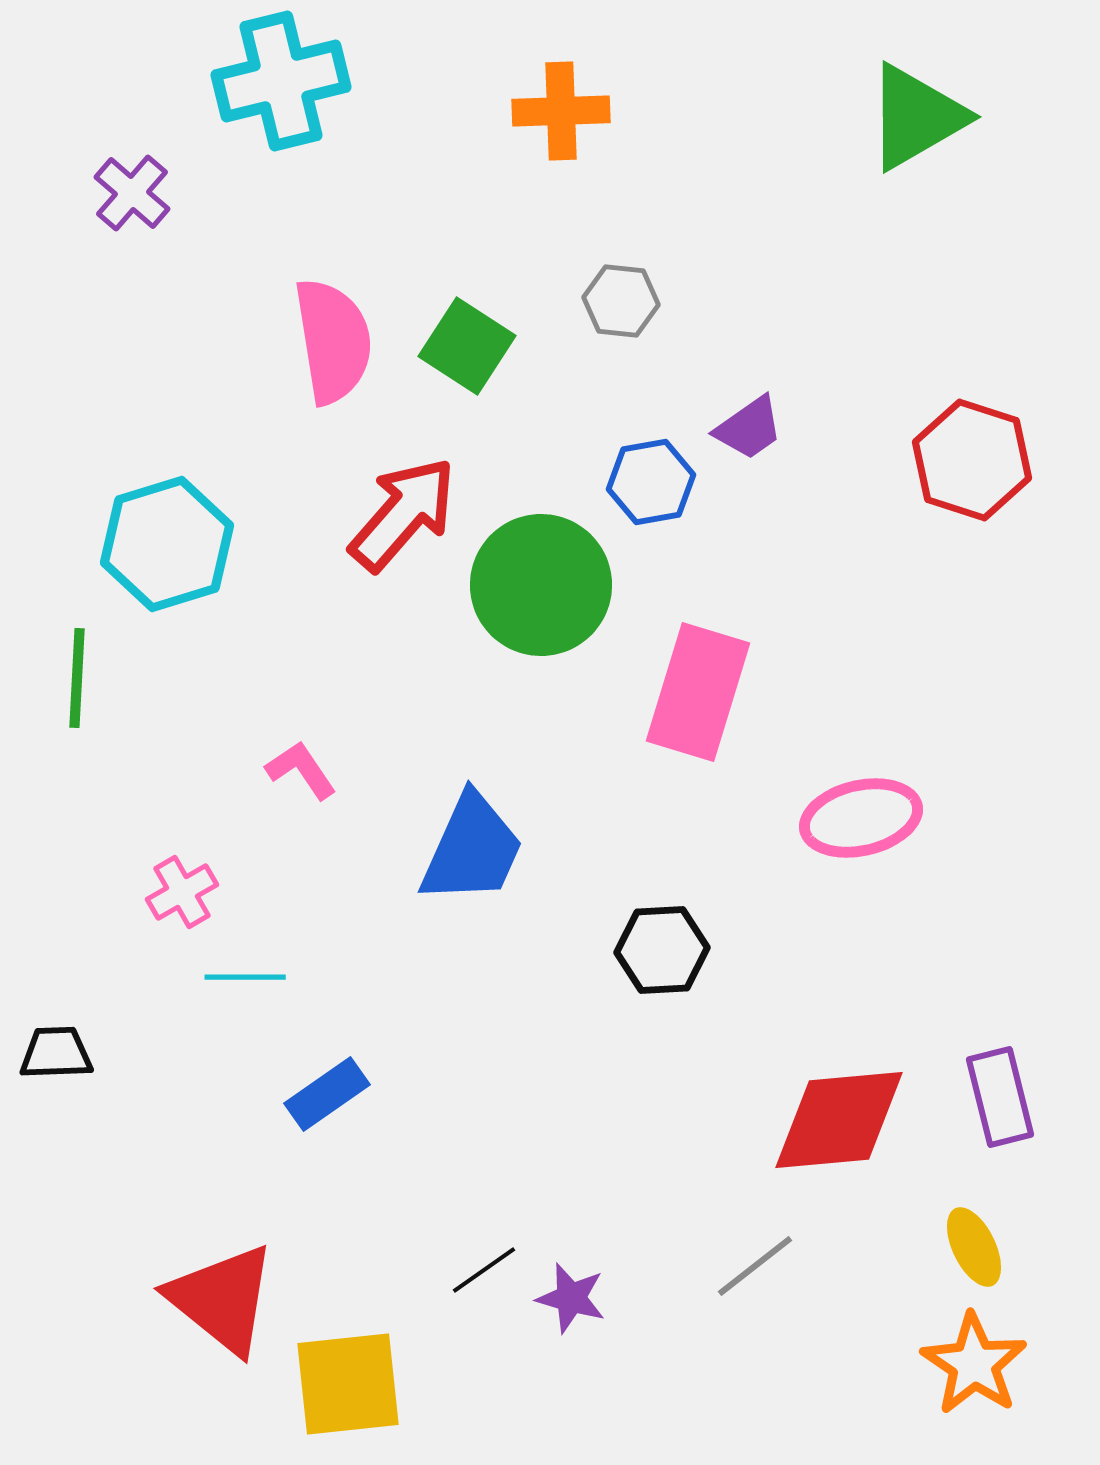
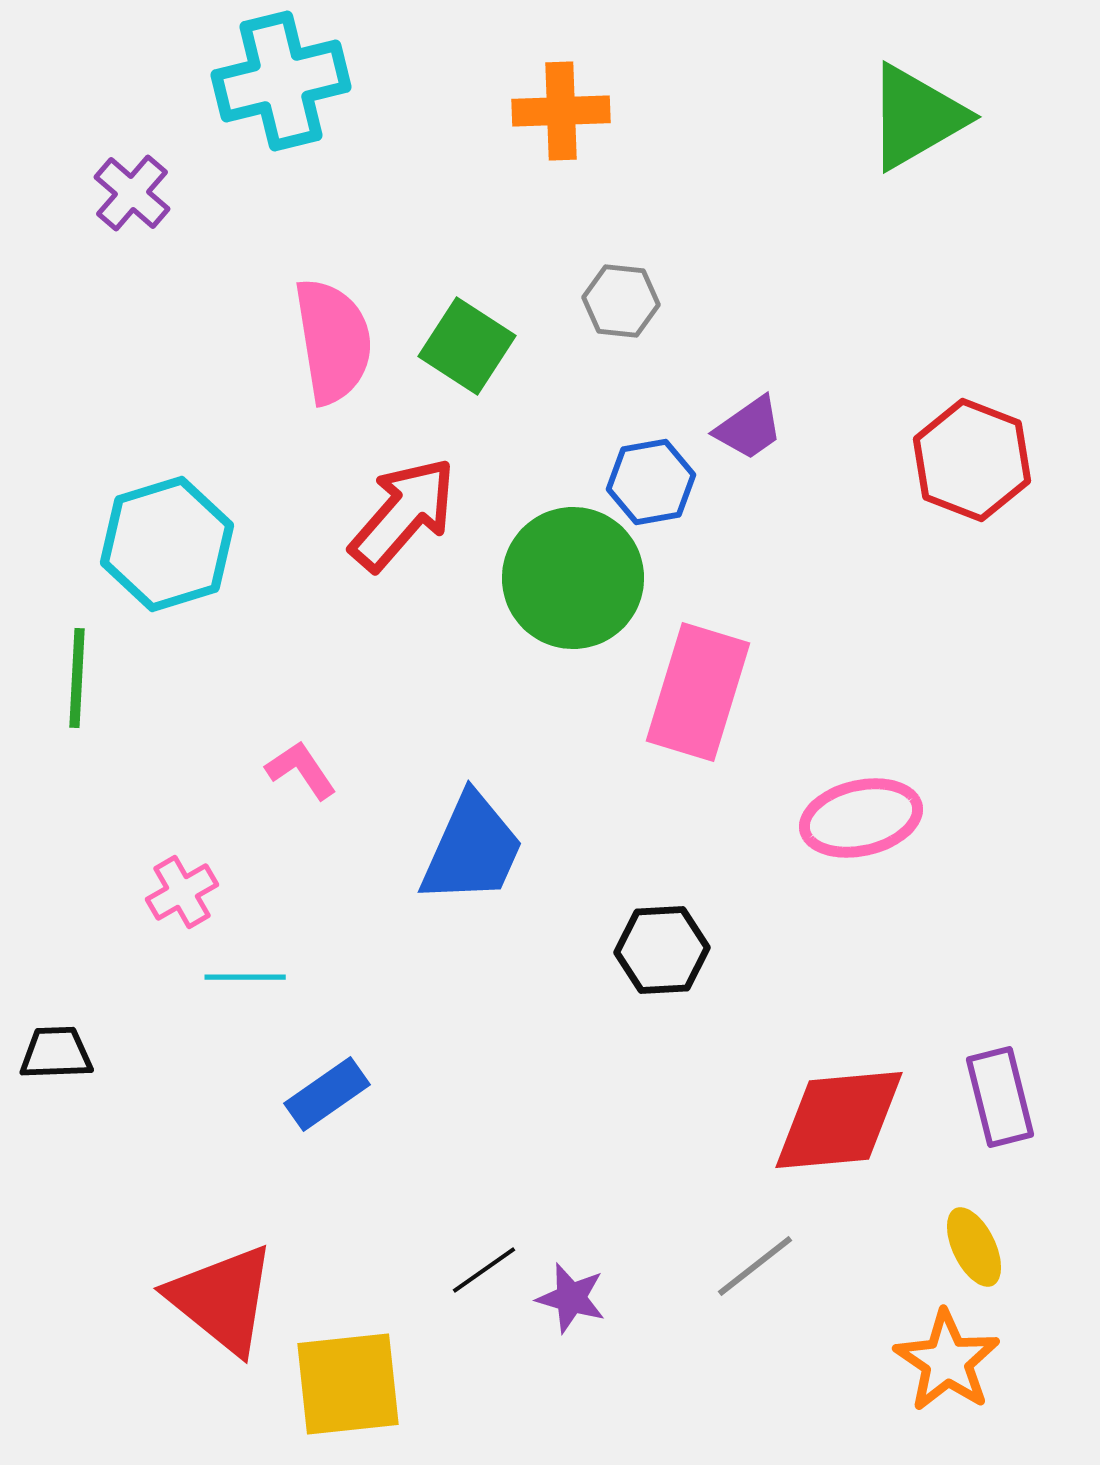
red hexagon: rotated 3 degrees clockwise
green circle: moved 32 px right, 7 px up
orange star: moved 27 px left, 3 px up
